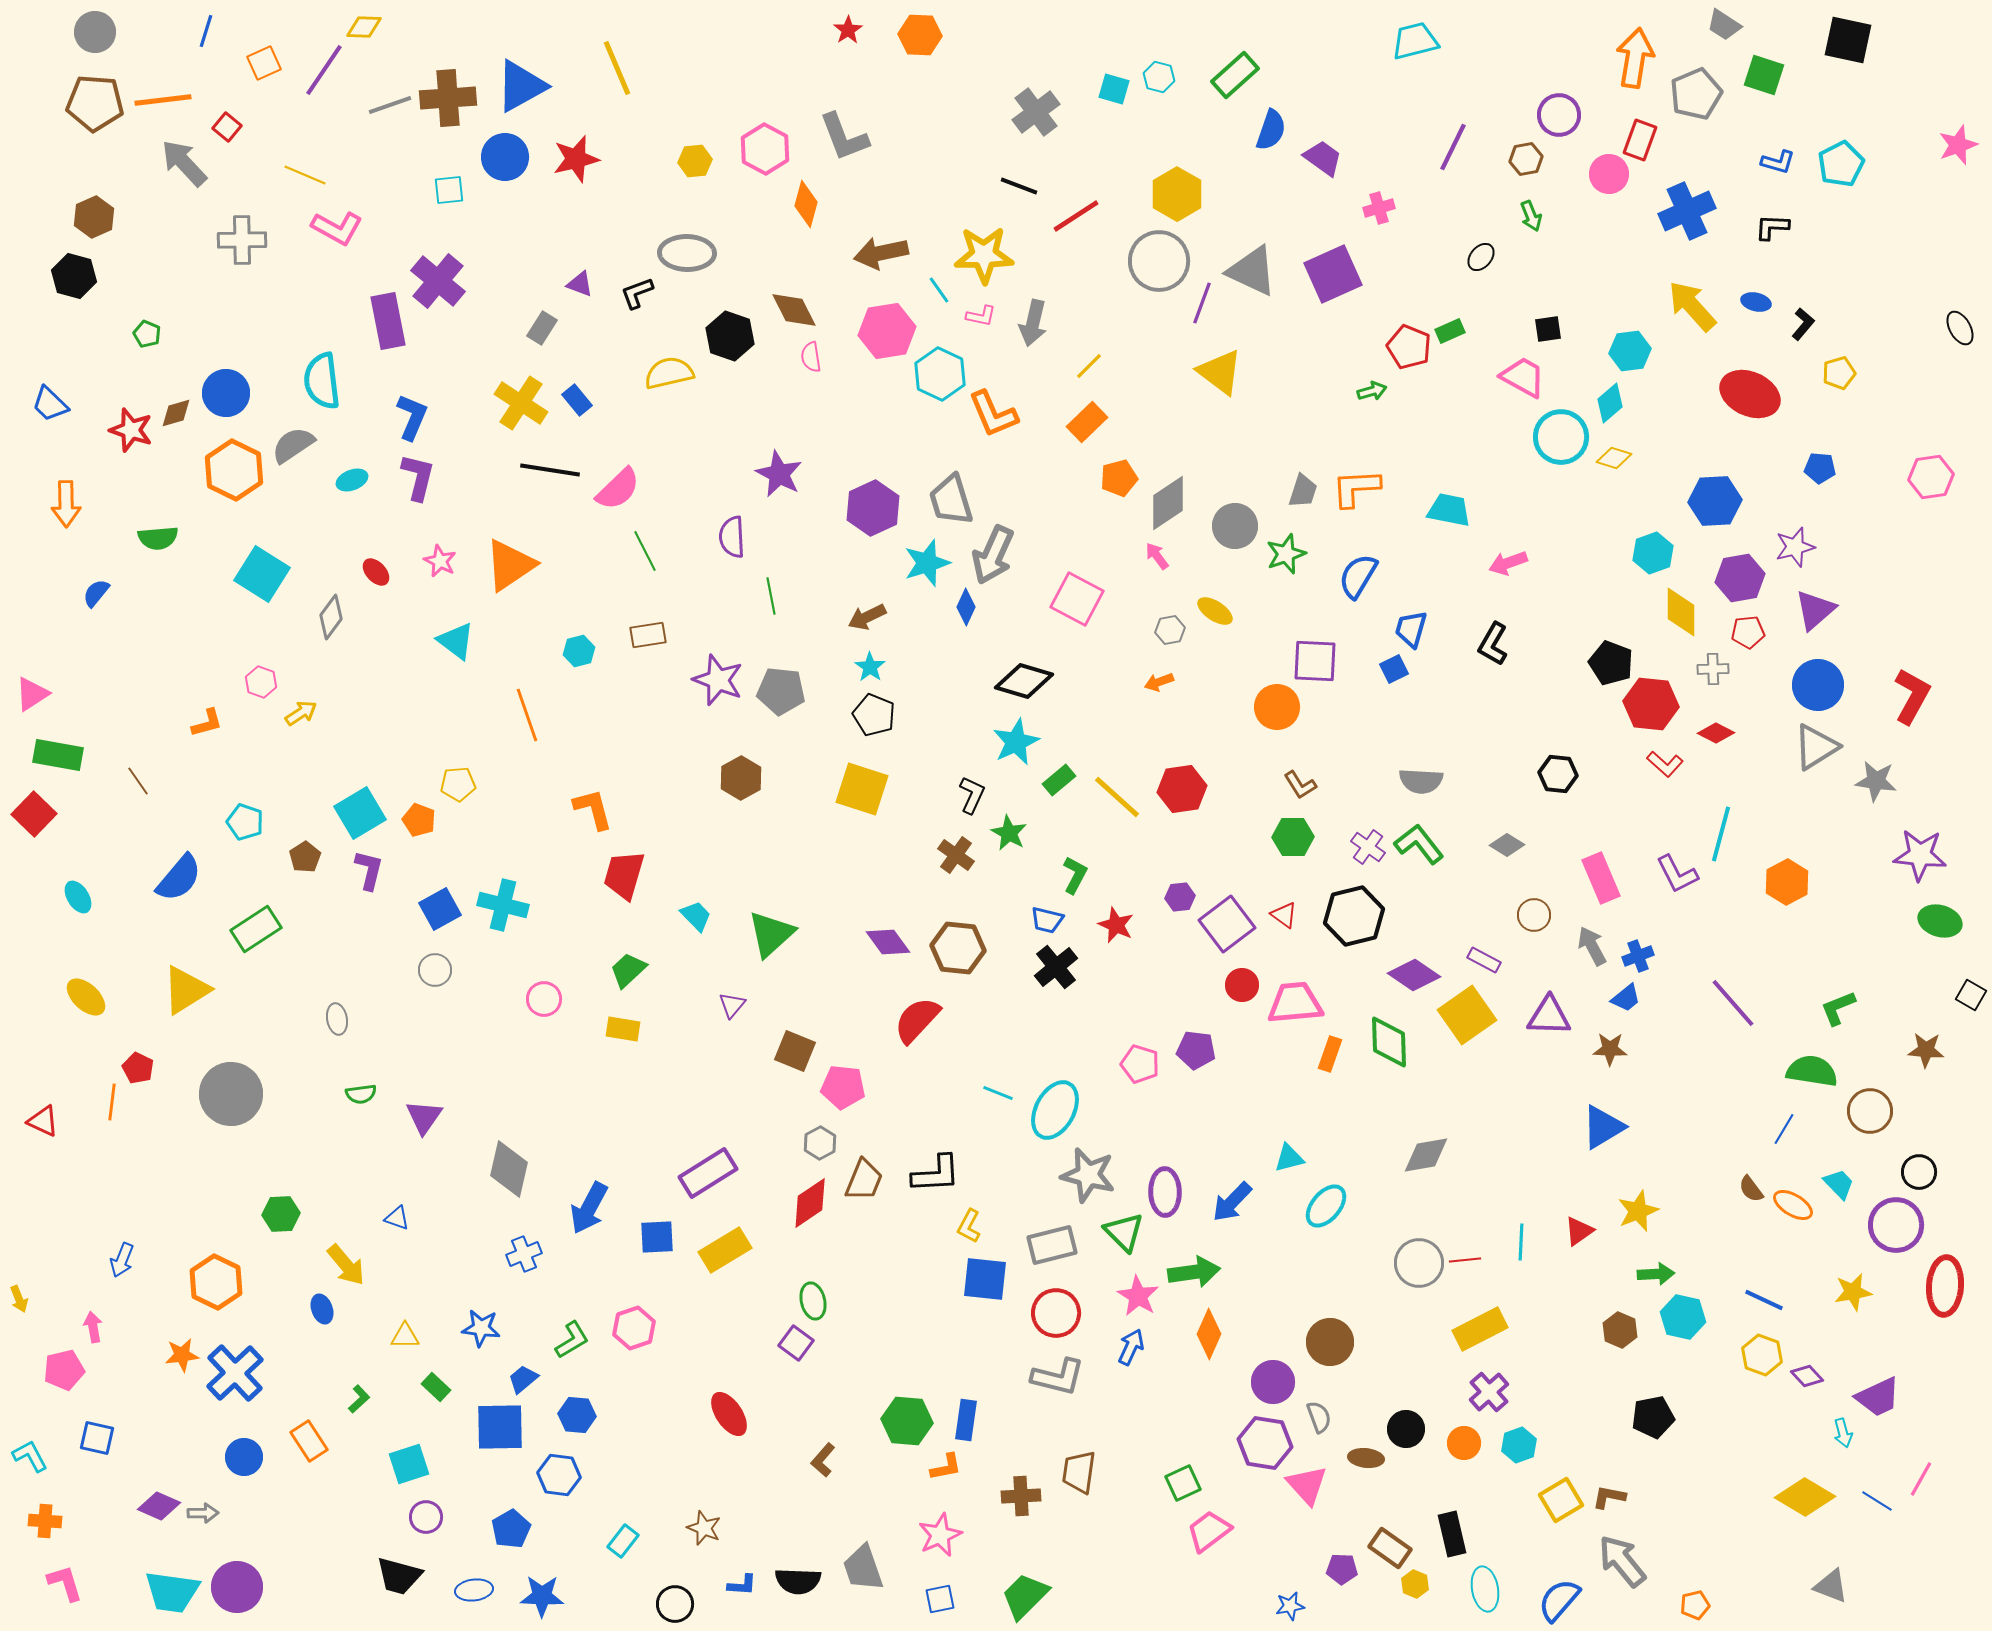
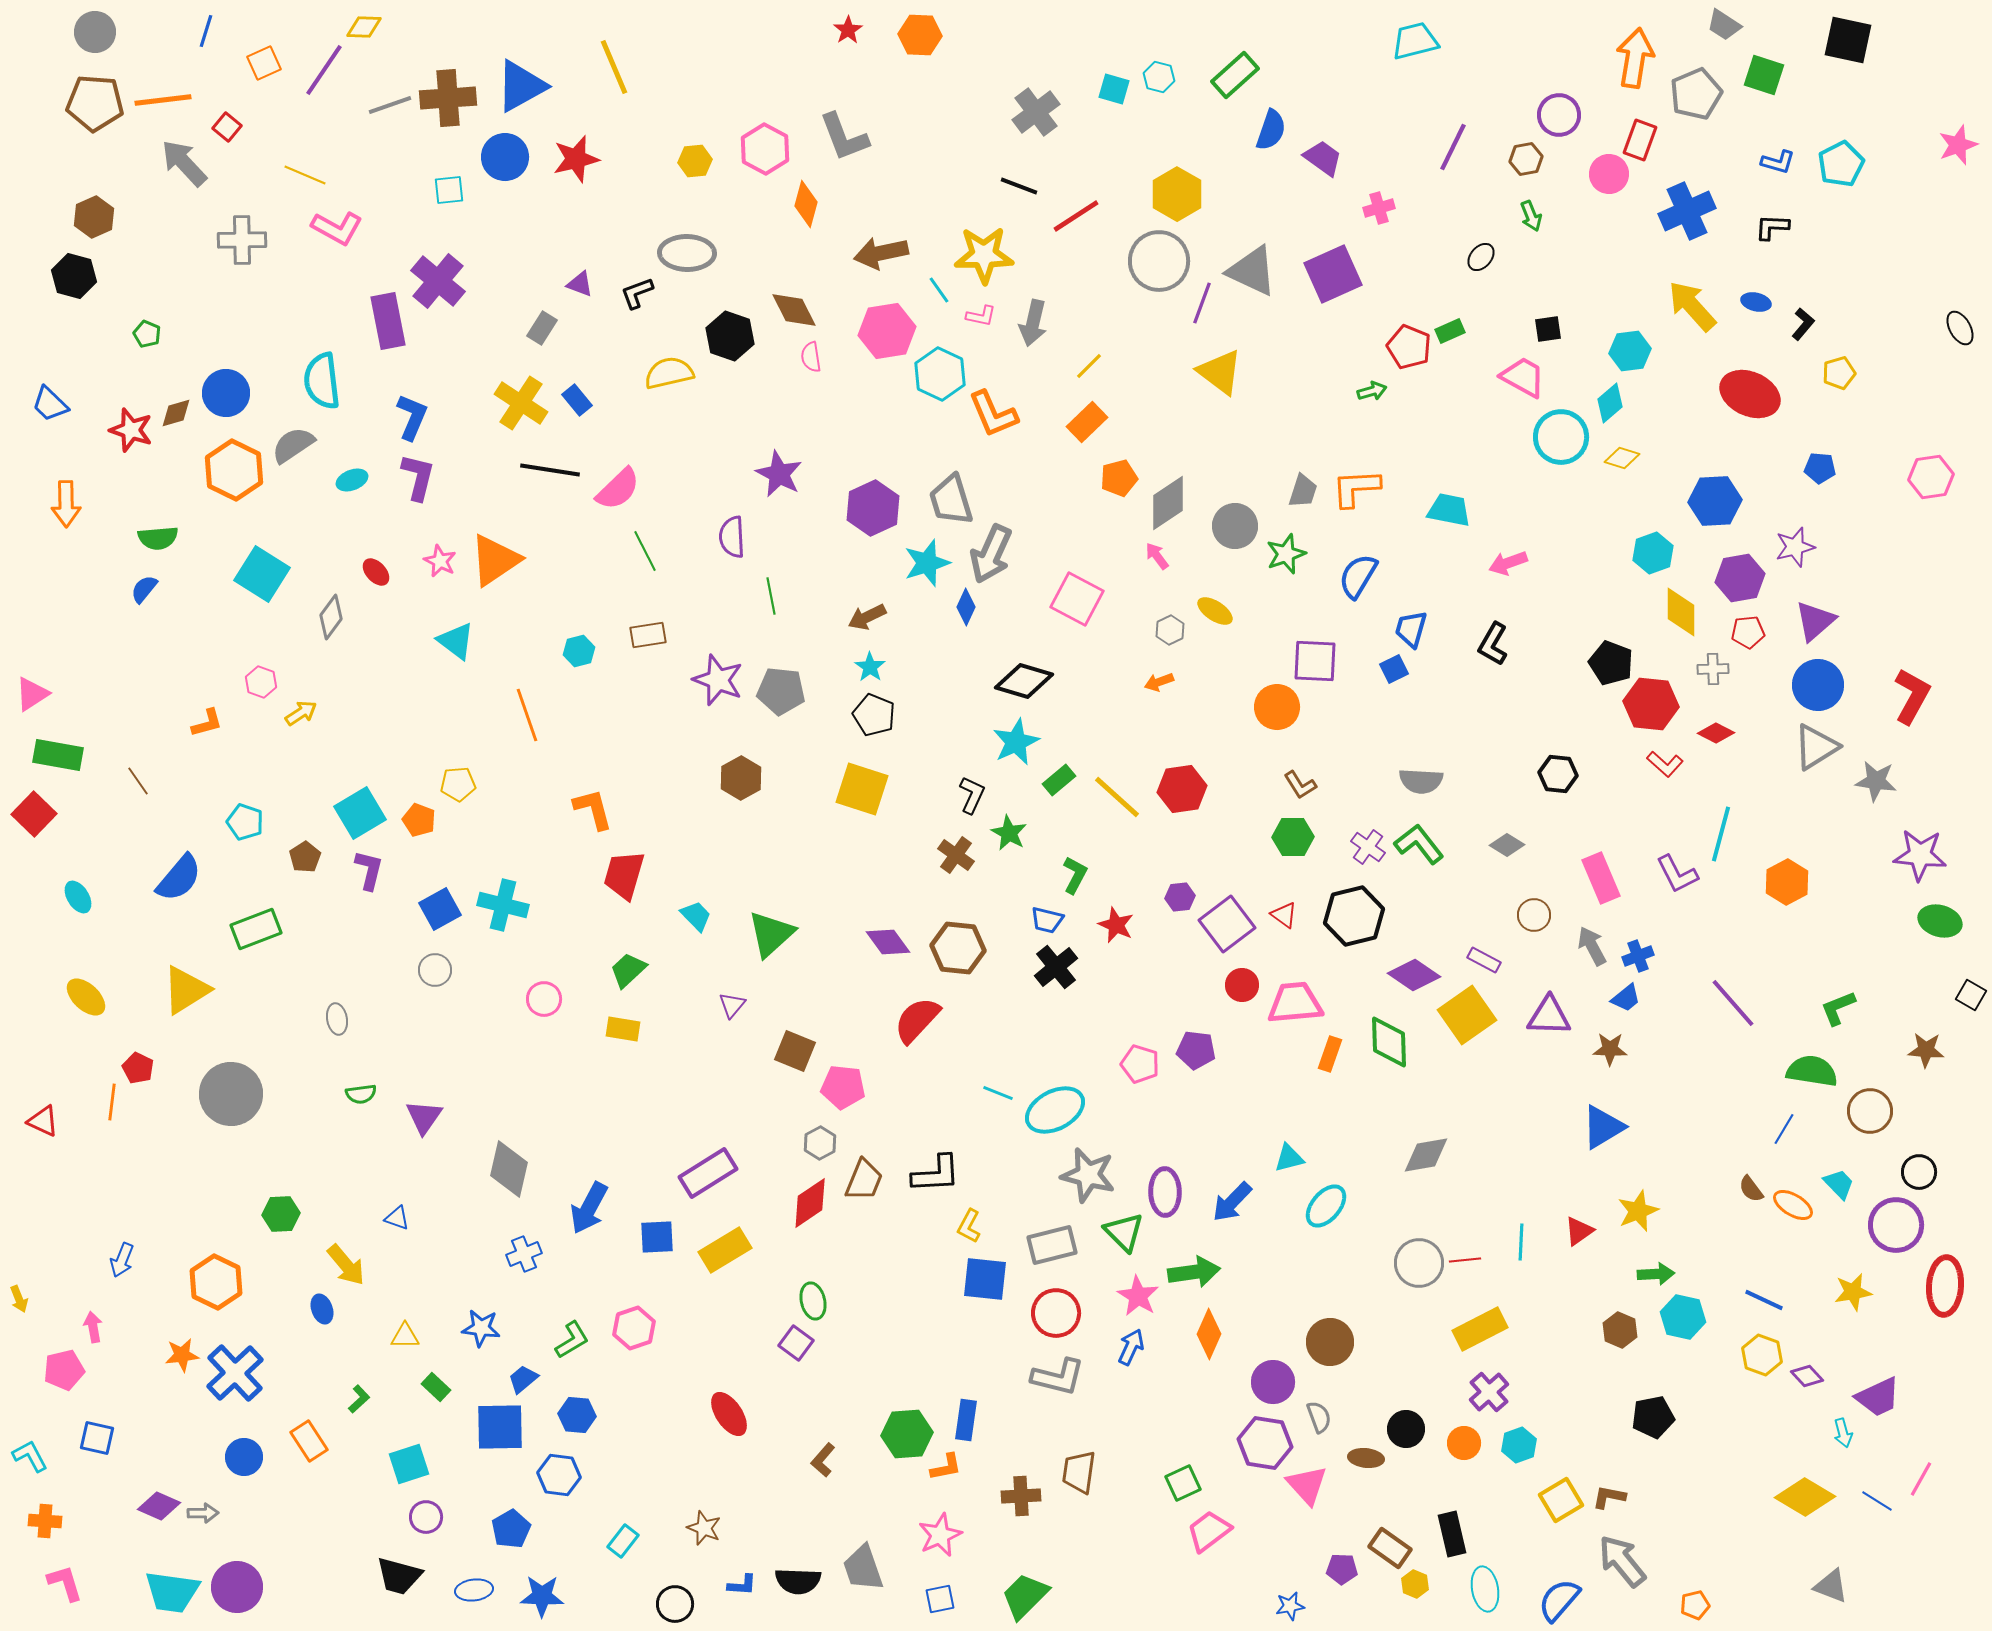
yellow line at (617, 68): moved 3 px left, 1 px up
yellow diamond at (1614, 458): moved 8 px right
gray arrow at (993, 555): moved 2 px left, 1 px up
orange triangle at (510, 565): moved 15 px left, 5 px up
blue semicircle at (96, 593): moved 48 px right, 4 px up
purple triangle at (1815, 610): moved 11 px down
gray hexagon at (1170, 630): rotated 16 degrees counterclockwise
green rectangle at (256, 929): rotated 12 degrees clockwise
cyan ellipse at (1055, 1110): rotated 34 degrees clockwise
green hexagon at (907, 1421): moved 13 px down; rotated 9 degrees counterclockwise
